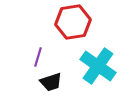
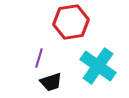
red hexagon: moved 2 px left
purple line: moved 1 px right, 1 px down
